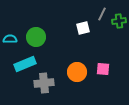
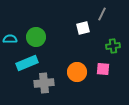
green cross: moved 6 px left, 25 px down
cyan rectangle: moved 2 px right, 1 px up
